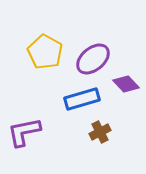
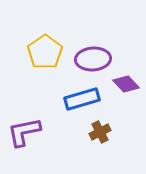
yellow pentagon: rotated 8 degrees clockwise
purple ellipse: rotated 36 degrees clockwise
